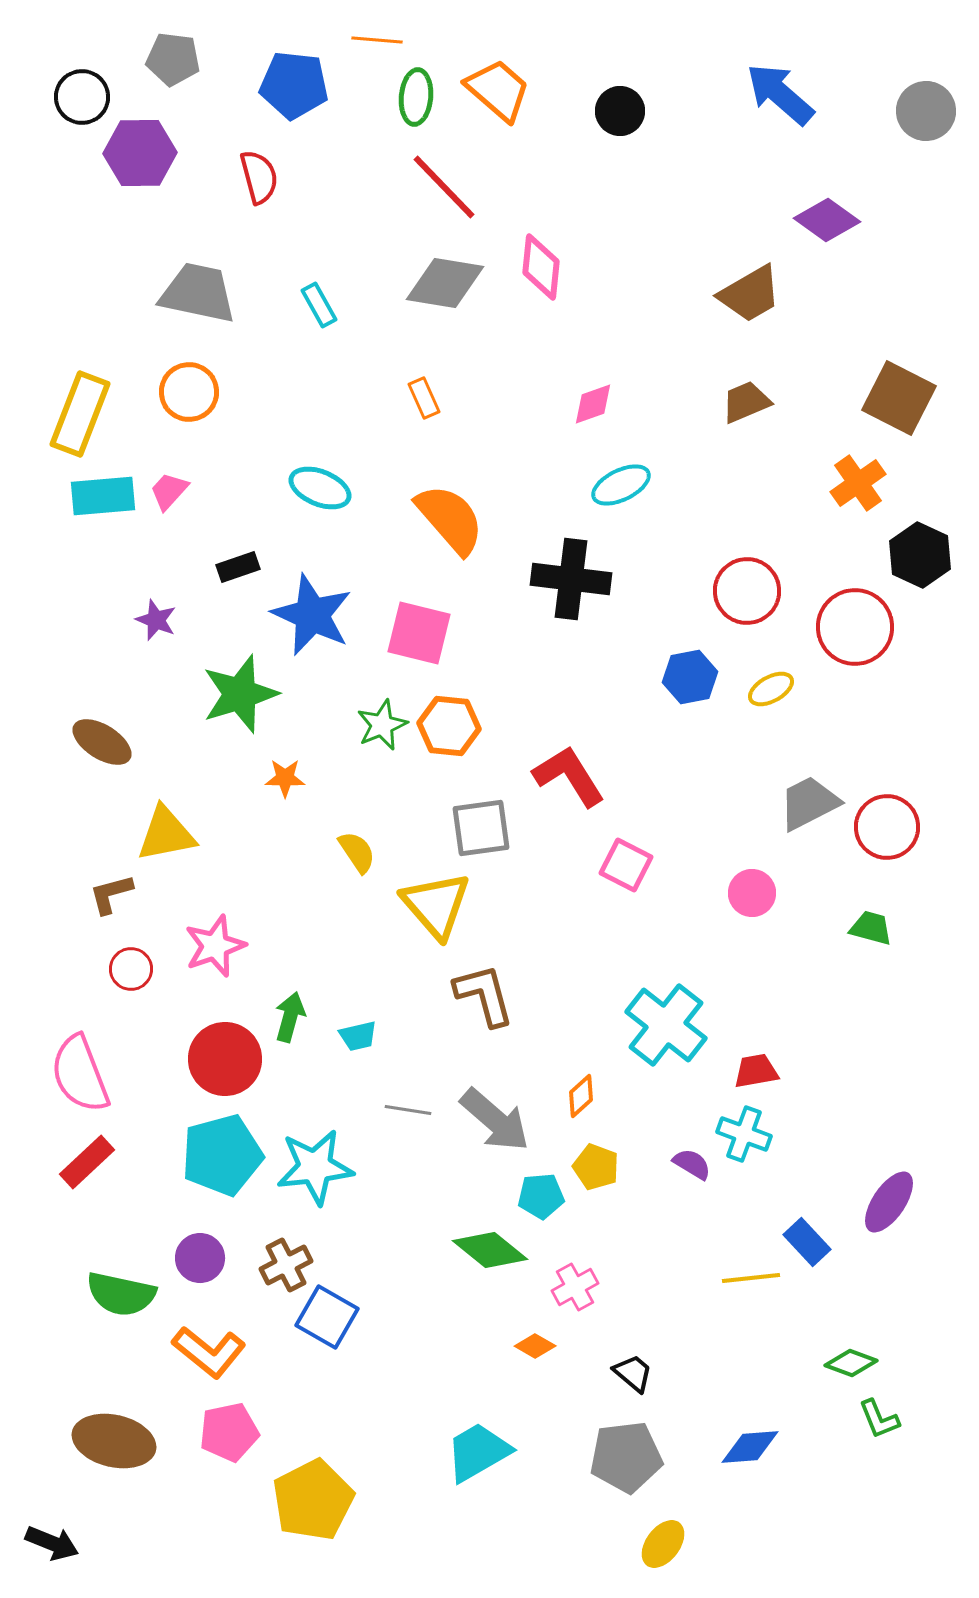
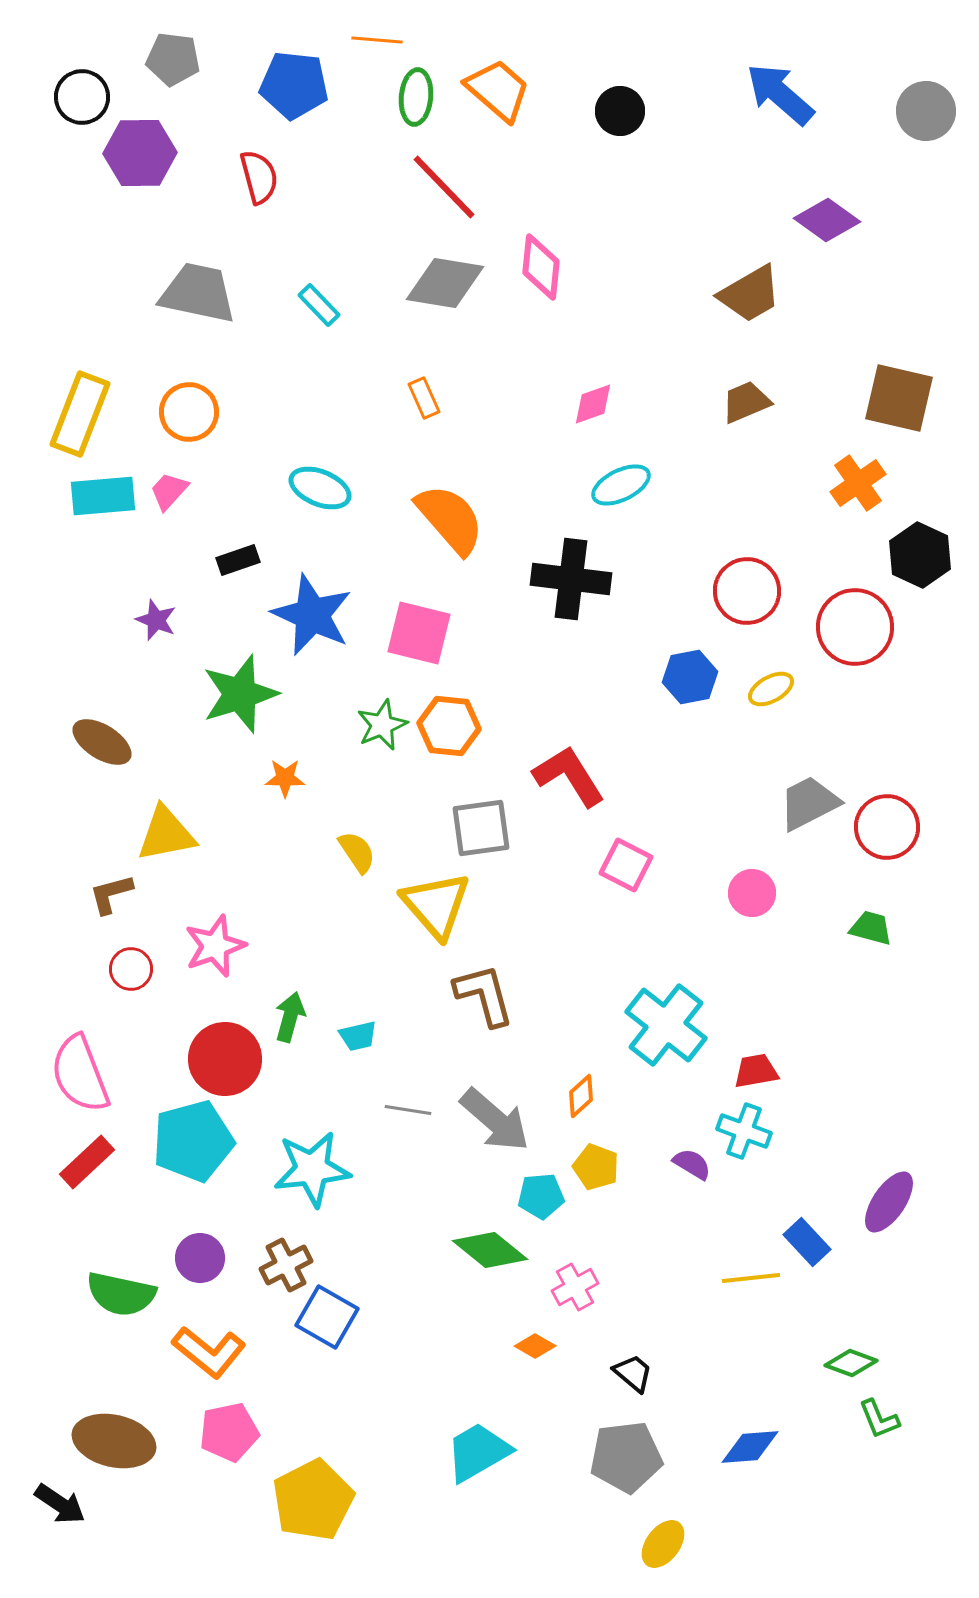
cyan rectangle at (319, 305): rotated 15 degrees counterclockwise
orange circle at (189, 392): moved 20 px down
brown square at (899, 398): rotated 14 degrees counterclockwise
black rectangle at (238, 567): moved 7 px up
cyan cross at (744, 1134): moved 3 px up
cyan pentagon at (222, 1155): moved 29 px left, 14 px up
cyan star at (315, 1167): moved 3 px left, 2 px down
black arrow at (52, 1543): moved 8 px right, 39 px up; rotated 12 degrees clockwise
